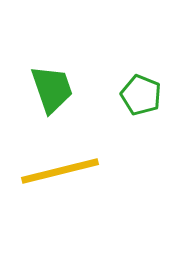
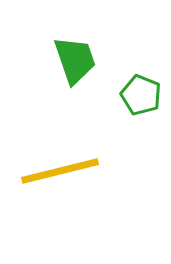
green trapezoid: moved 23 px right, 29 px up
